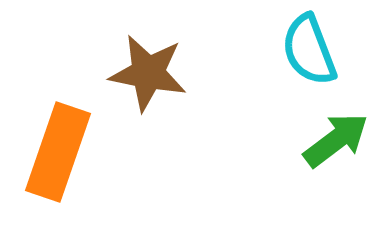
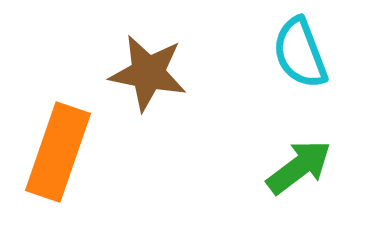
cyan semicircle: moved 9 px left, 3 px down
green arrow: moved 37 px left, 27 px down
